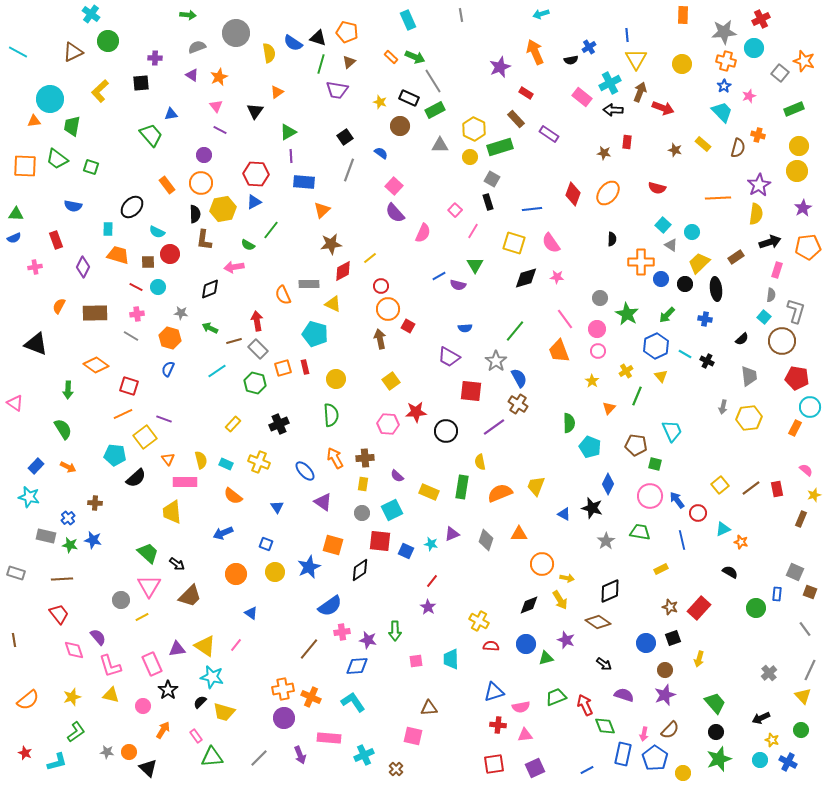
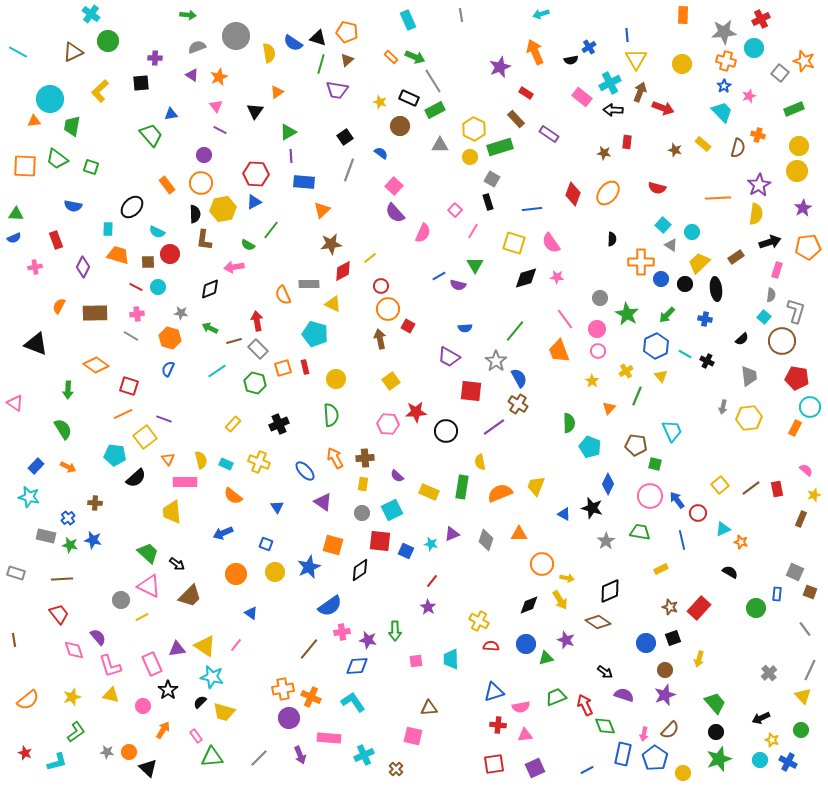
gray circle at (236, 33): moved 3 px down
brown triangle at (349, 62): moved 2 px left, 2 px up
pink triangle at (149, 586): rotated 35 degrees counterclockwise
black arrow at (604, 664): moved 1 px right, 8 px down
purple circle at (284, 718): moved 5 px right
